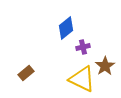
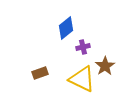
brown rectangle: moved 14 px right; rotated 21 degrees clockwise
